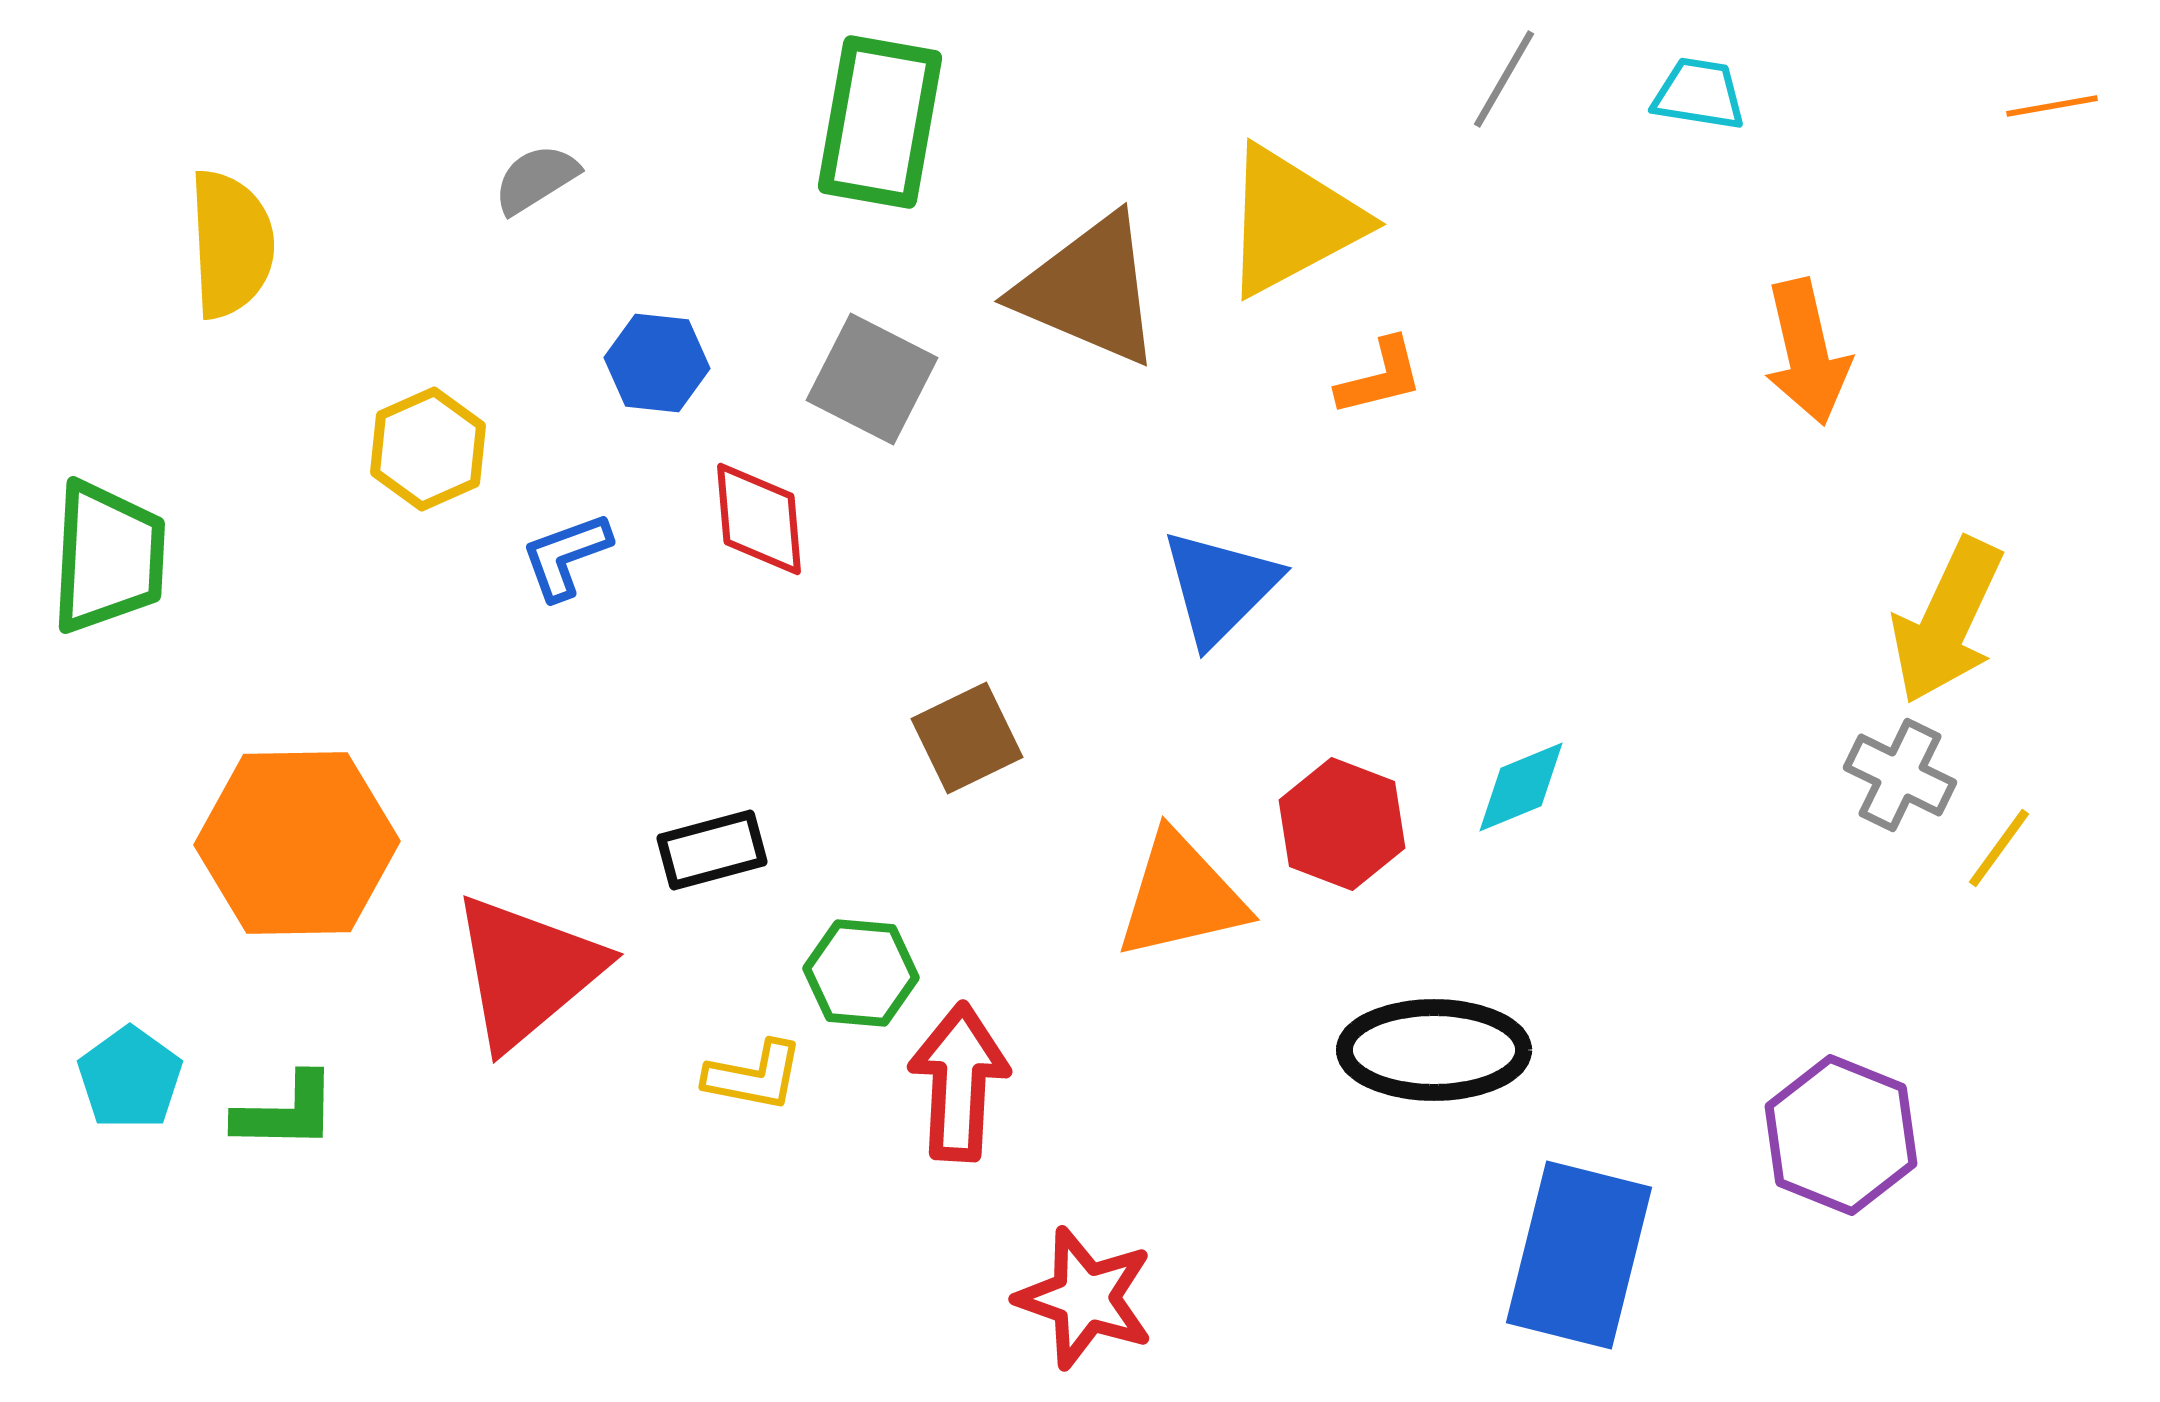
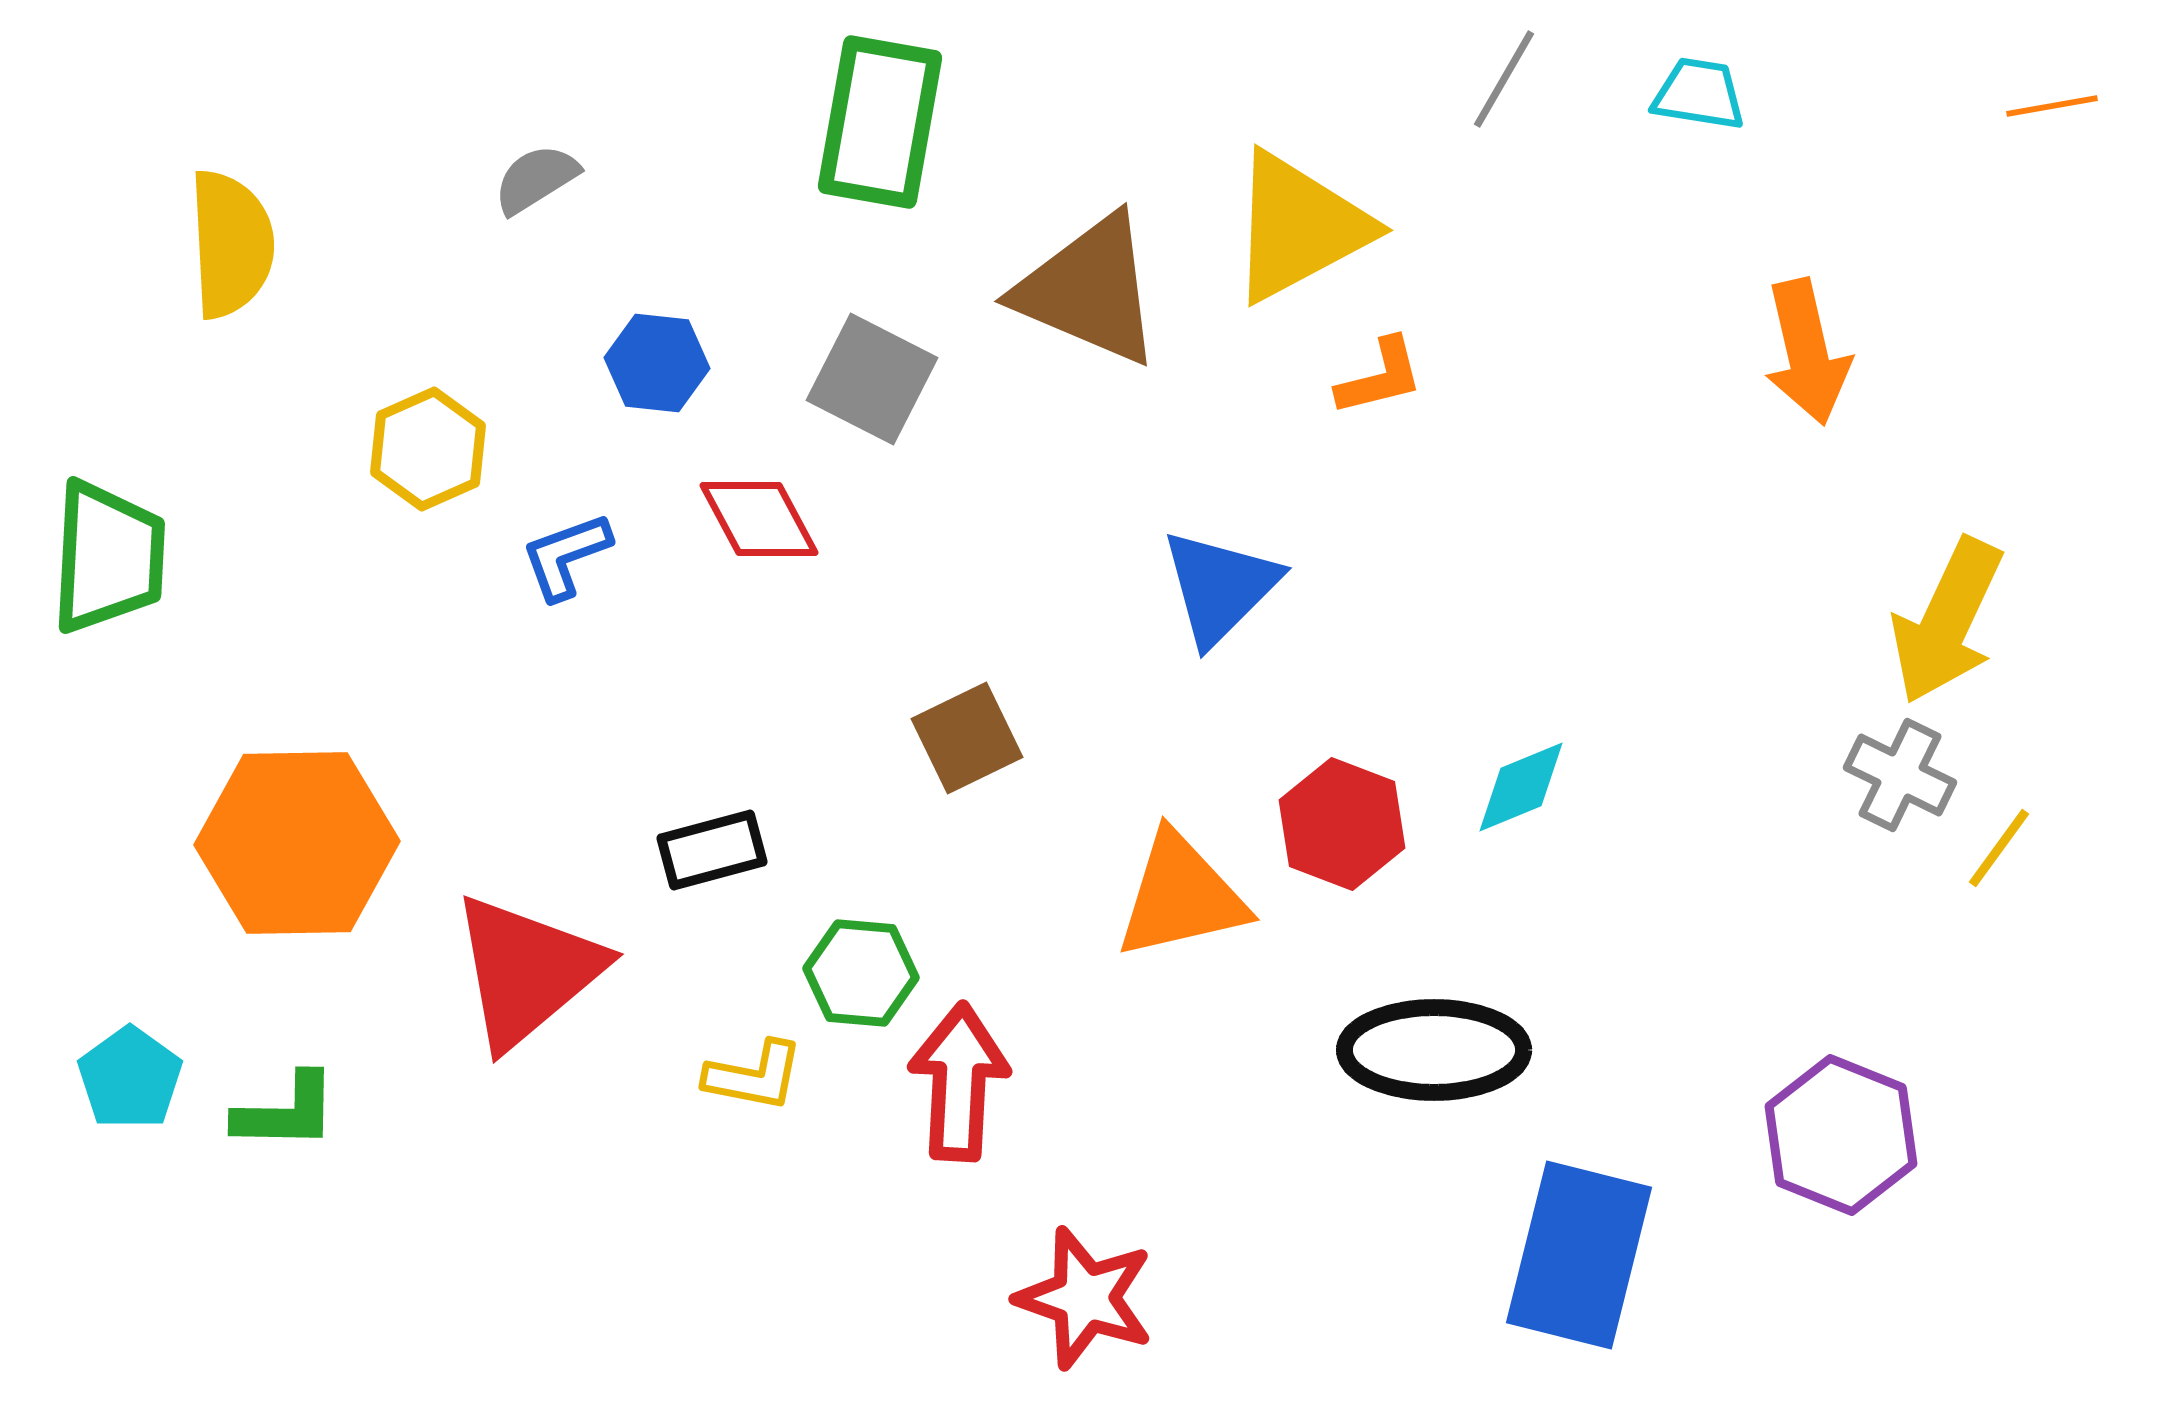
yellow triangle: moved 7 px right, 6 px down
red diamond: rotated 23 degrees counterclockwise
